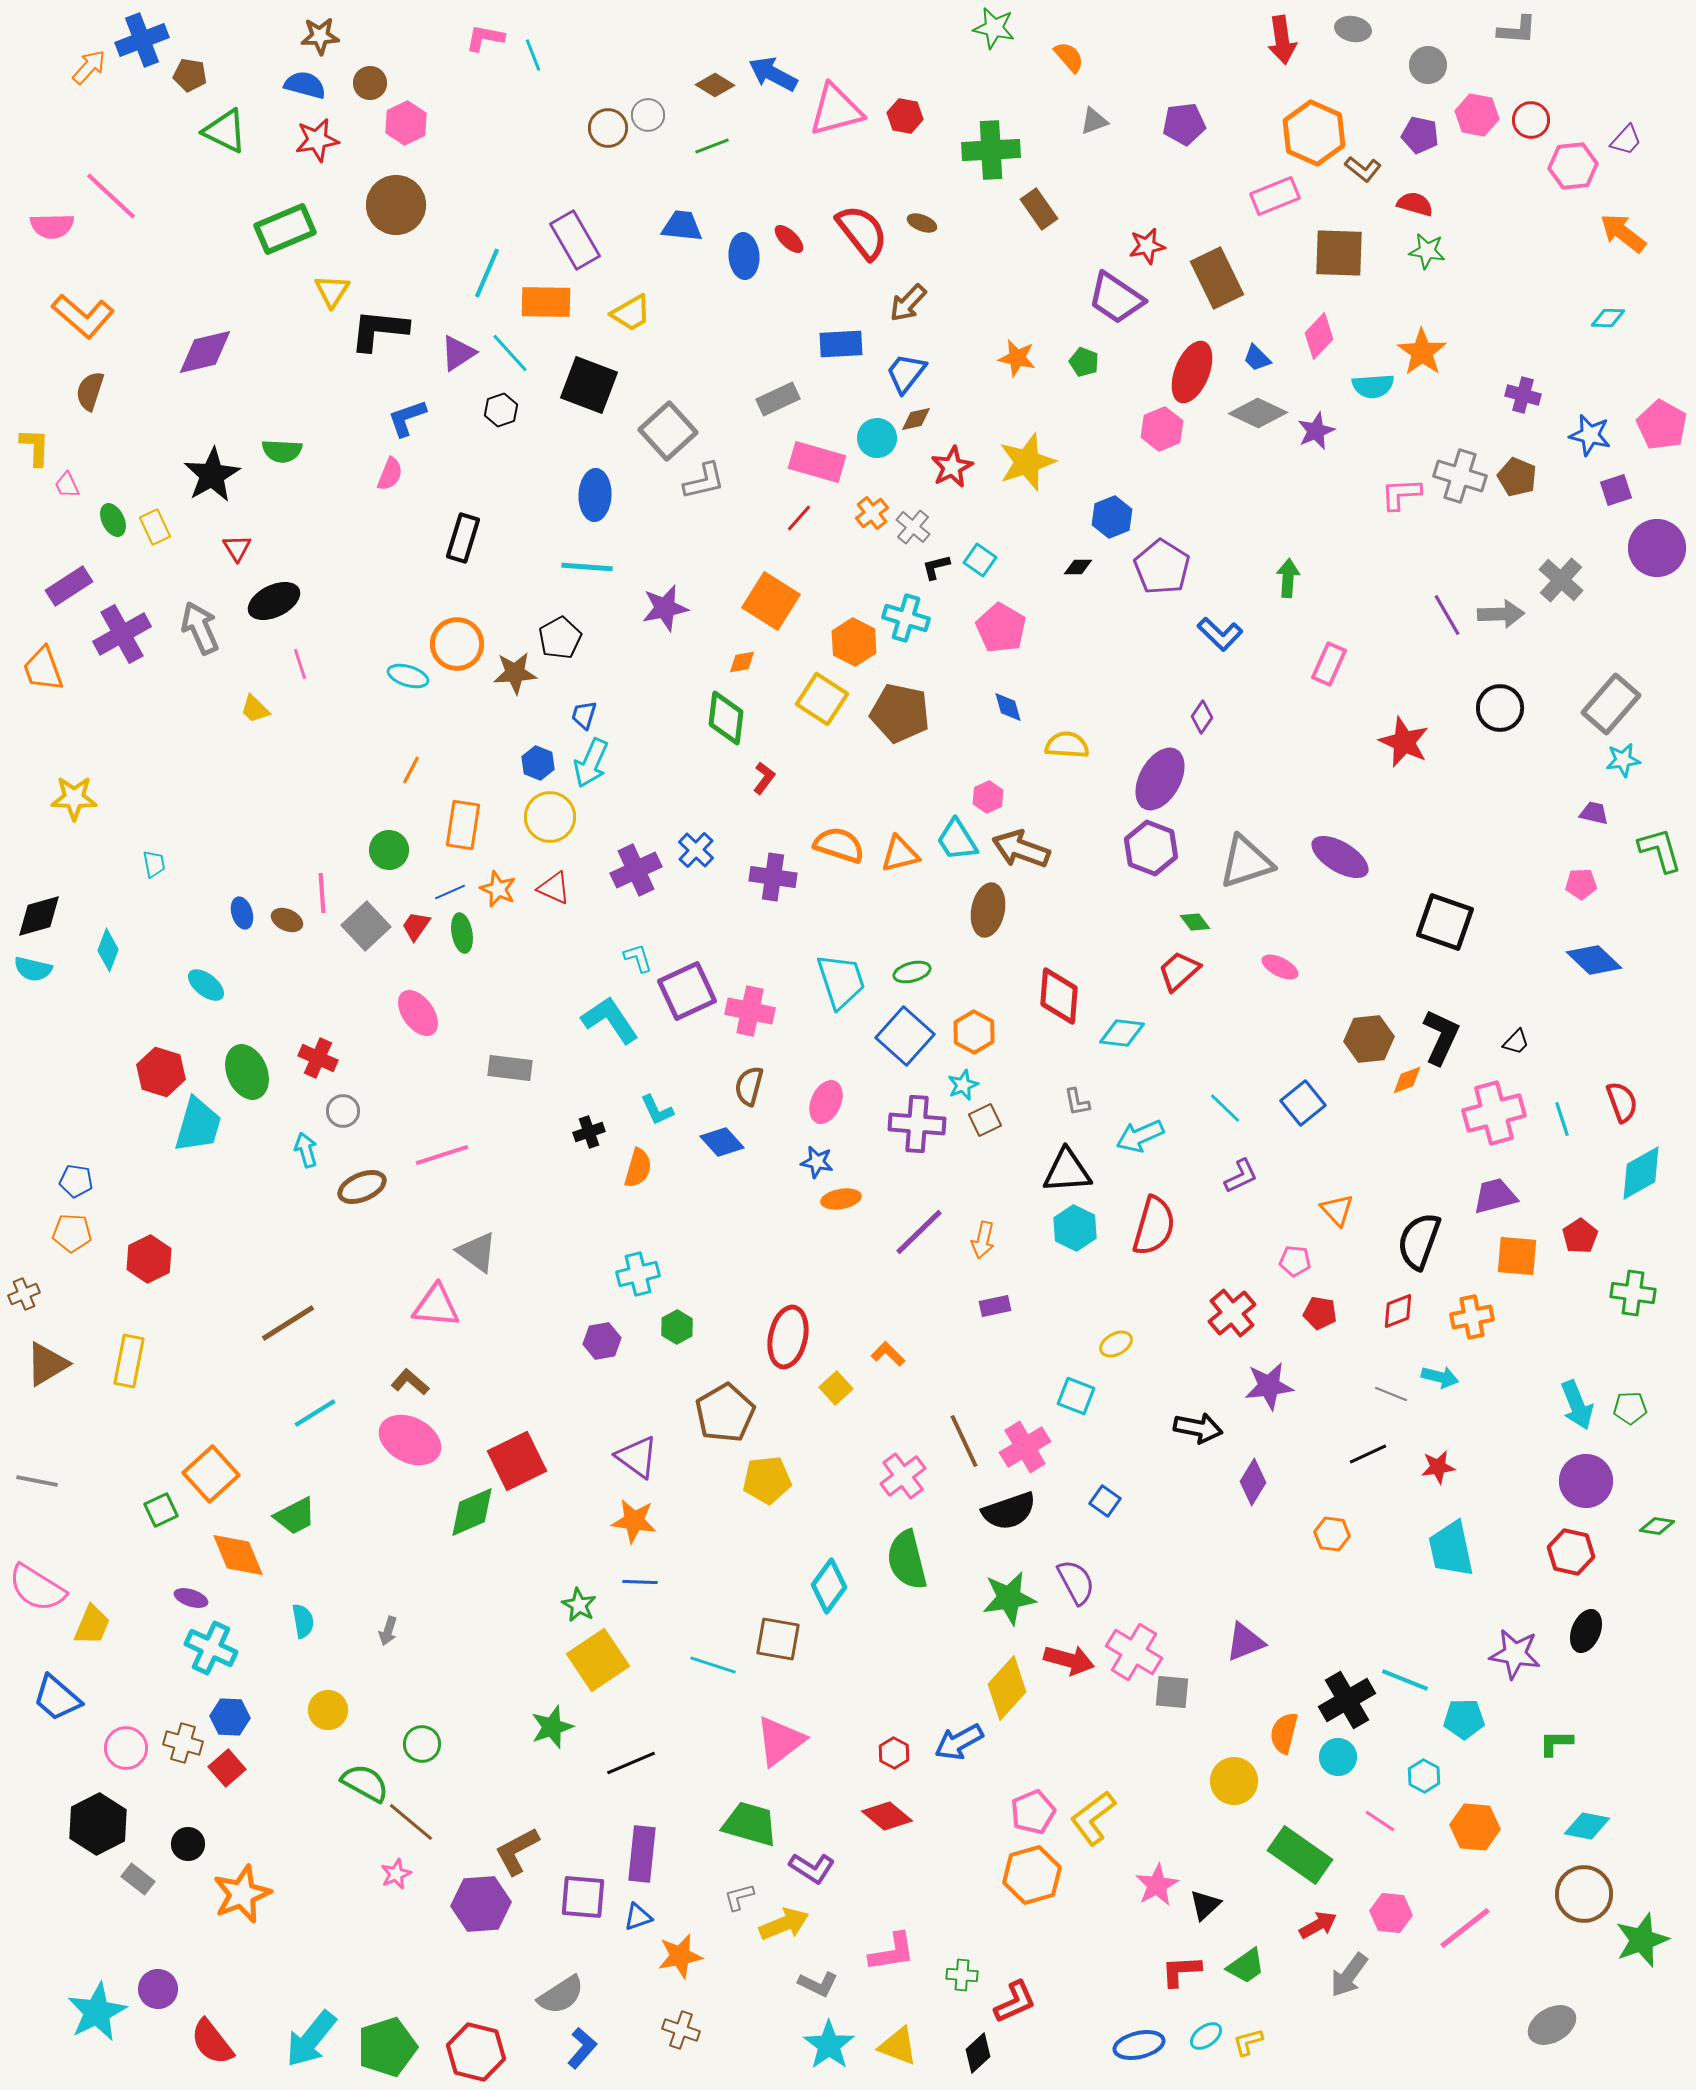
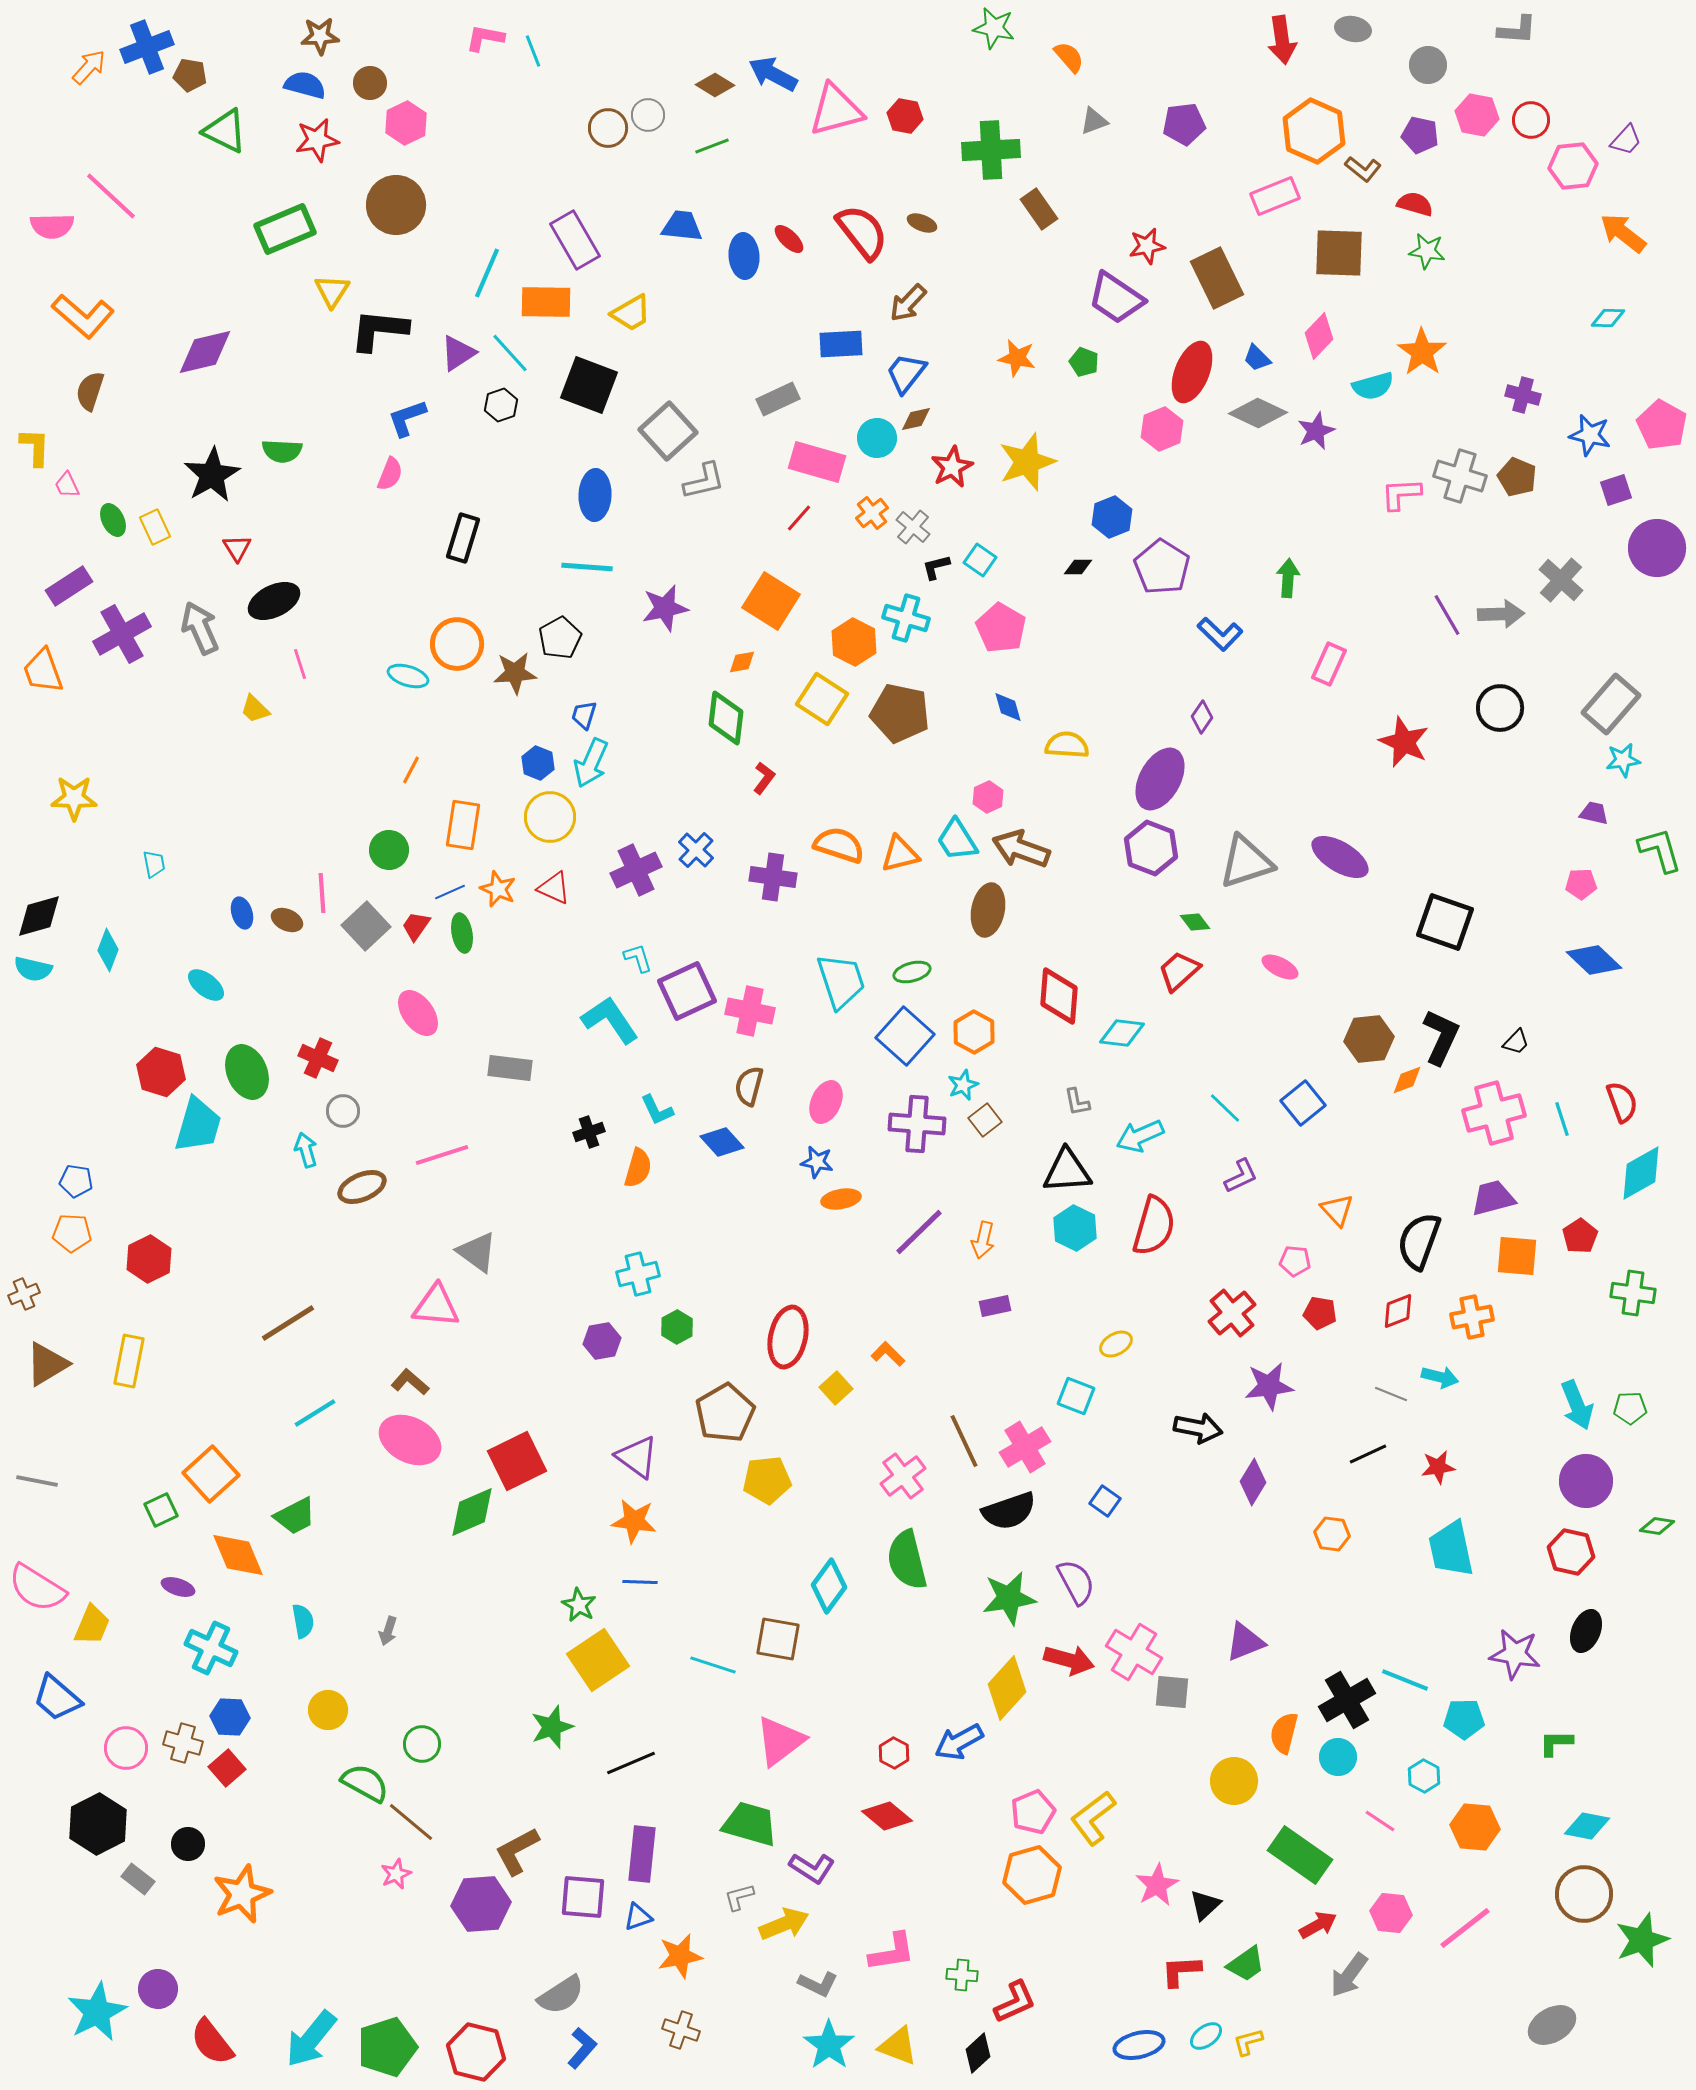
blue cross at (142, 40): moved 5 px right, 7 px down
cyan line at (533, 55): moved 4 px up
orange hexagon at (1314, 133): moved 2 px up
cyan semicircle at (1373, 386): rotated 12 degrees counterclockwise
black hexagon at (501, 410): moved 5 px up
orange trapezoid at (43, 669): moved 2 px down
brown square at (985, 1120): rotated 12 degrees counterclockwise
purple trapezoid at (1495, 1196): moved 2 px left, 2 px down
purple ellipse at (191, 1598): moved 13 px left, 11 px up
green trapezoid at (1246, 1966): moved 2 px up
